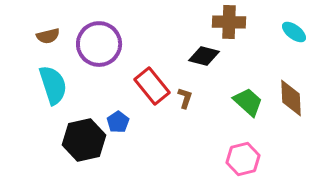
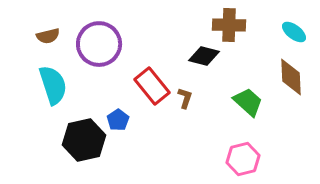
brown cross: moved 3 px down
brown diamond: moved 21 px up
blue pentagon: moved 2 px up
